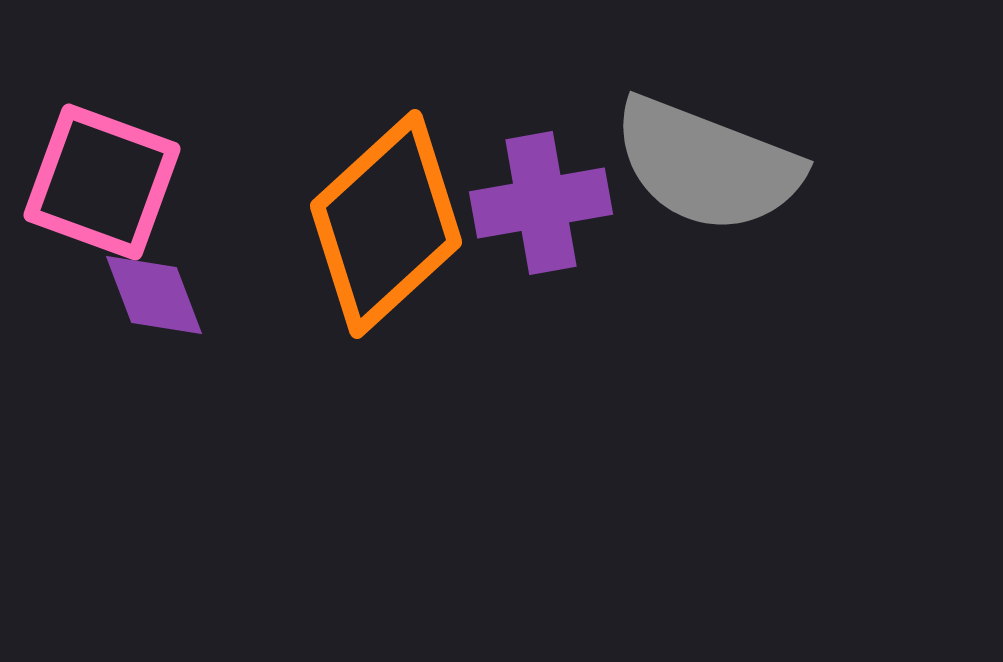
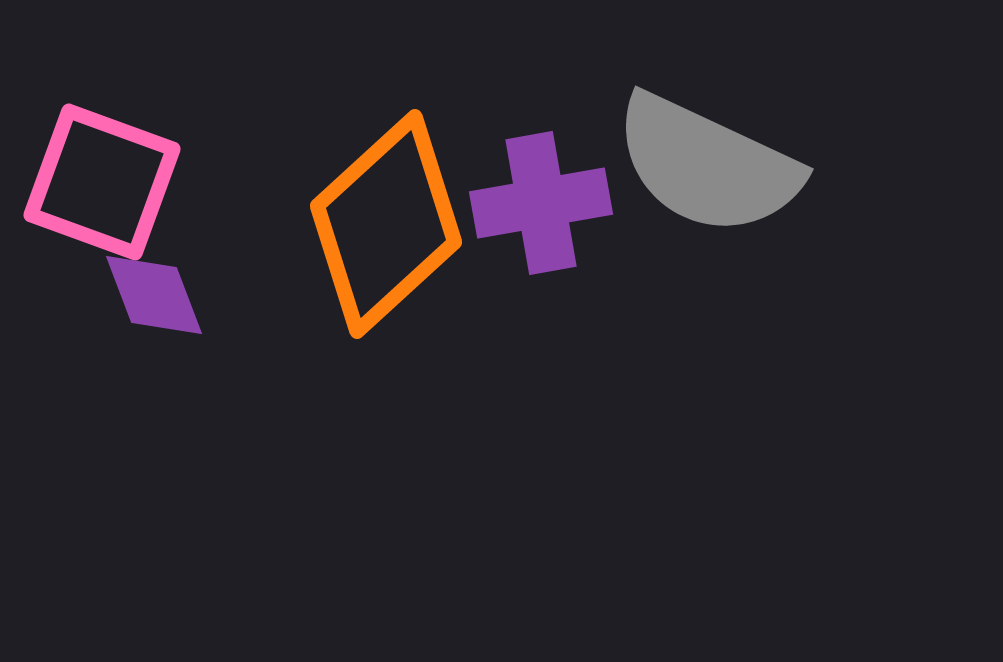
gray semicircle: rotated 4 degrees clockwise
